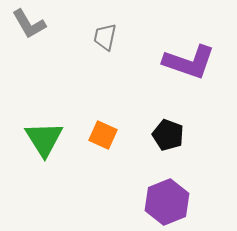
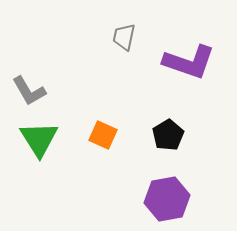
gray L-shape: moved 67 px down
gray trapezoid: moved 19 px right
black pentagon: rotated 20 degrees clockwise
green triangle: moved 5 px left
purple hexagon: moved 3 px up; rotated 12 degrees clockwise
